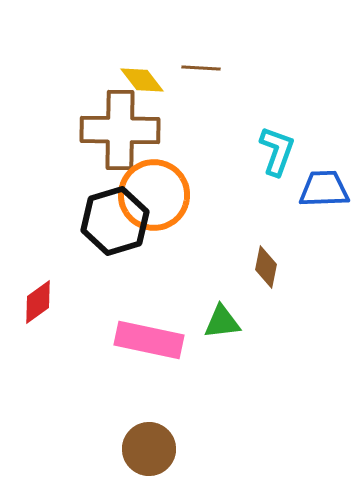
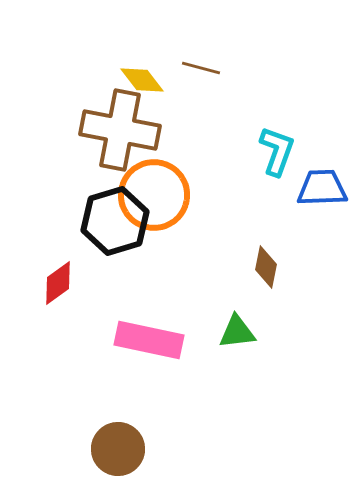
brown line: rotated 12 degrees clockwise
brown cross: rotated 10 degrees clockwise
blue trapezoid: moved 2 px left, 1 px up
red diamond: moved 20 px right, 19 px up
green triangle: moved 15 px right, 10 px down
brown circle: moved 31 px left
